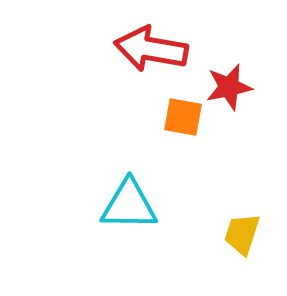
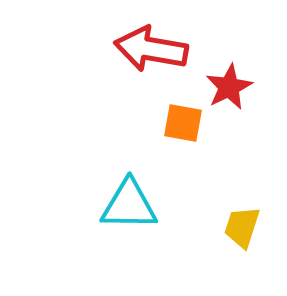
red star: rotated 15 degrees counterclockwise
orange square: moved 6 px down
yellow trapezoid: moved 7 px up
